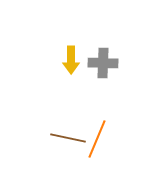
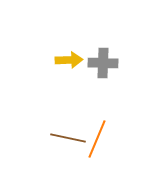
yellow arrow: moved 2 px left; rotated 92 degrees counterclockwise
